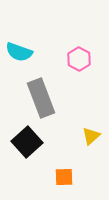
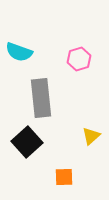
pink hexagon: rotated 15 degrees clockwise
gray rectangle: rotated 15 degrees clockwise
